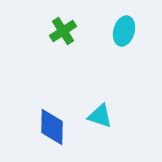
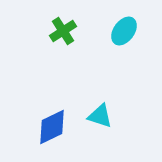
cyan ellipse: rotated 20 degrees clockwise
blue diamond: rotated 63 degrees clockwise
